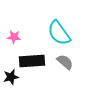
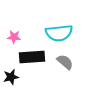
cyan semicircle: rotated 60 degrees counterclockwise
black rectangle: moved 4 px up
